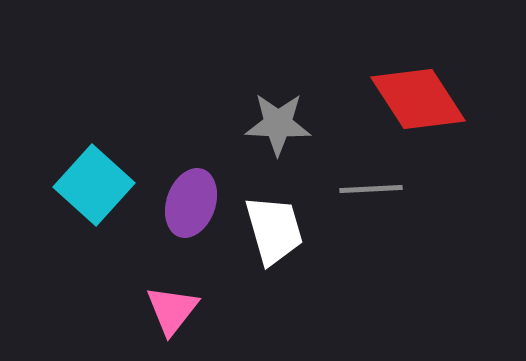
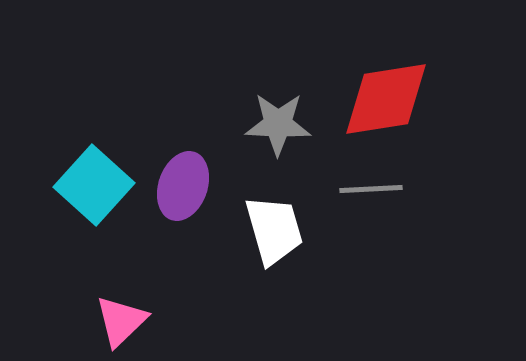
red diamond: moved 32 px left; rotated 66 degrees counterclockwise
purple ellipse: moved 8 px left, 17 px up
pink triangle: moved 51 px left, 11 px down; rotated 8 degrees clockwise
